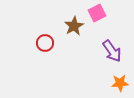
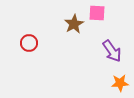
pink square: rotated 30 degrees clockwise
brown star: moved 2 px up
red circle: moved 16 px left
